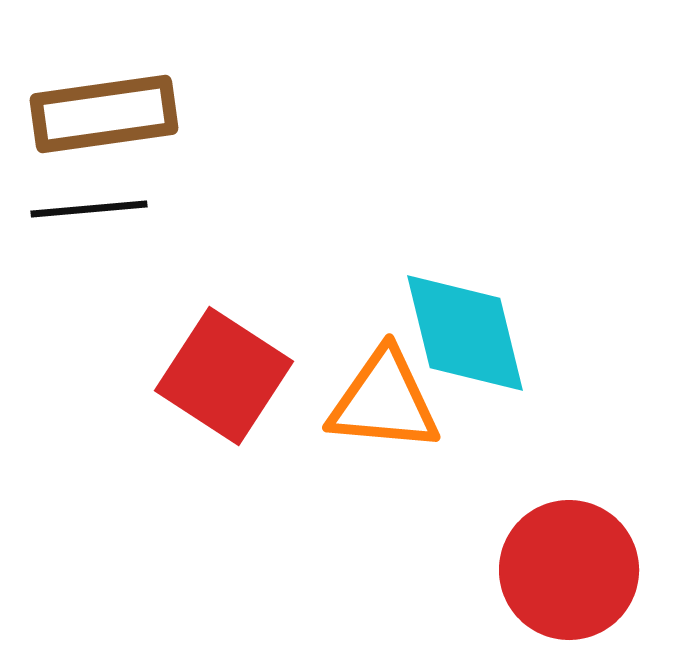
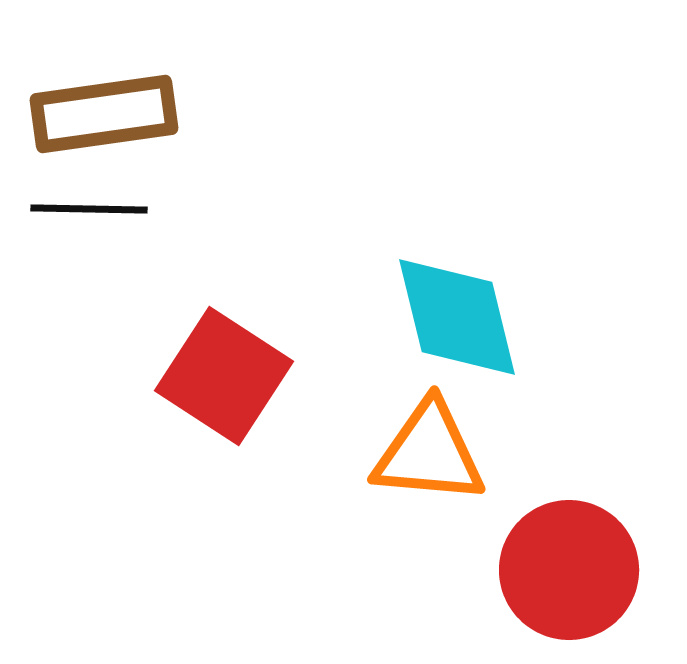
black line: rotated 6 degrees clockwise
cyan diamond: moved 8 px left, 16 px up
orange triangle: moved 45 px right, 52 px down
